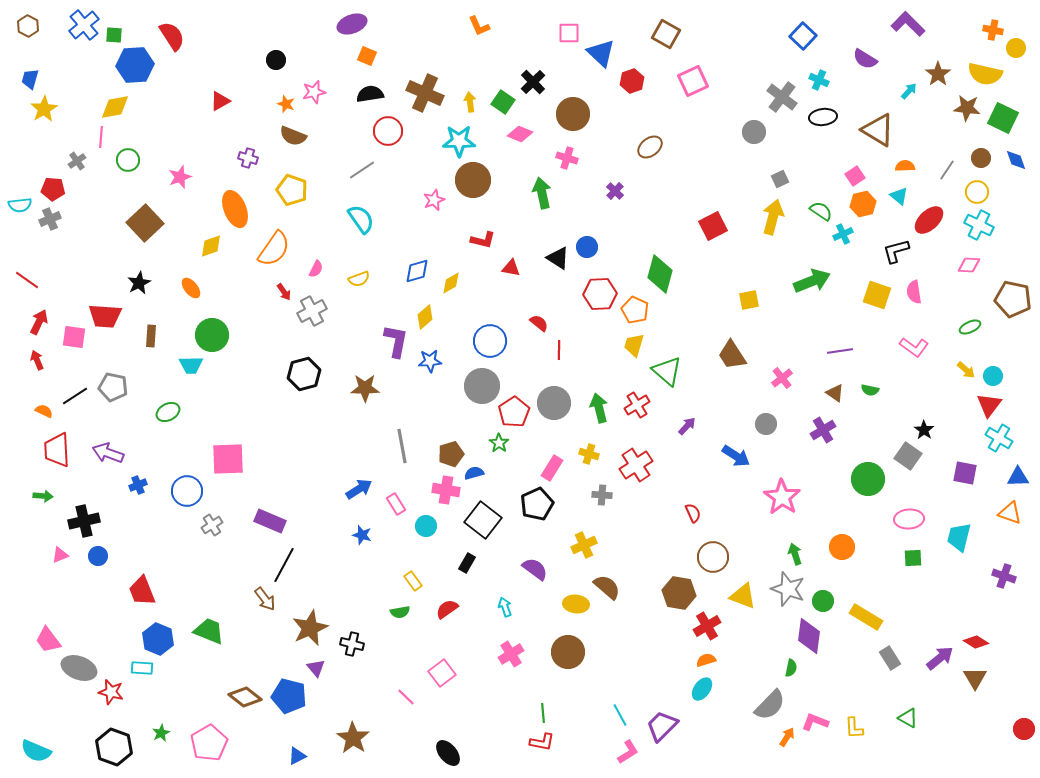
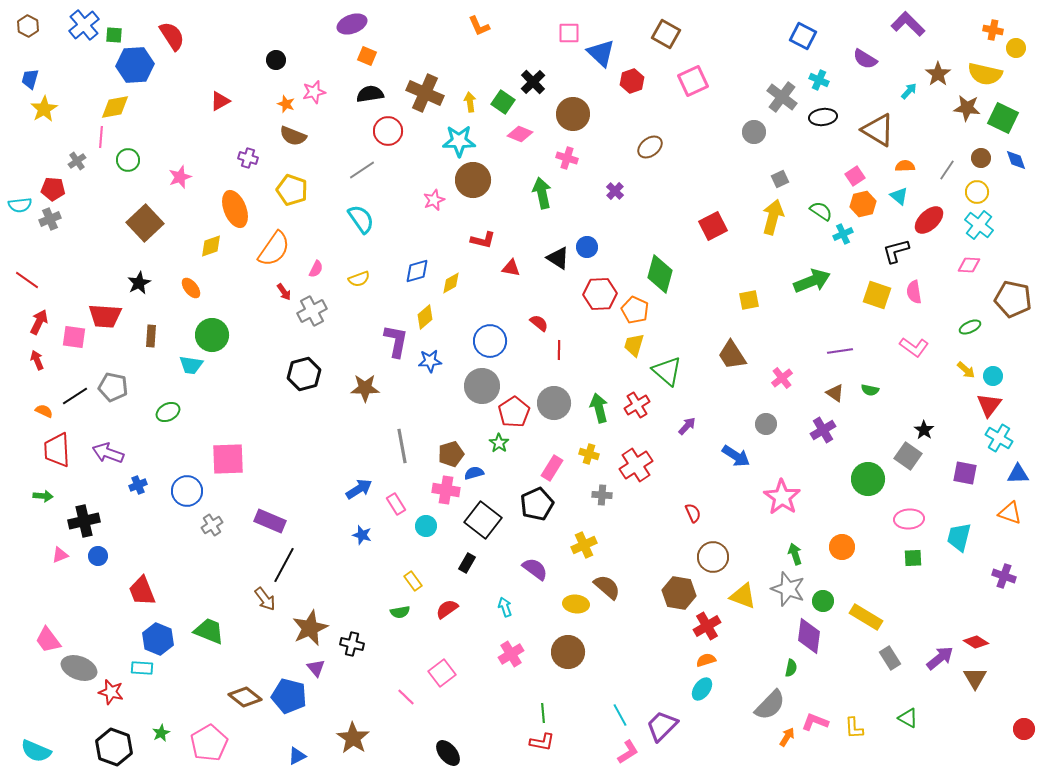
blue square at (803, 36): rotated 16 degrees counterclockwise
cyan cross at (979, 225): rotated 12 degrees clockwise
cyan trapezoid at (191, 365): rotated 10 degrees clockwise
blue triangle at (1018, 477): moved 3 px up
